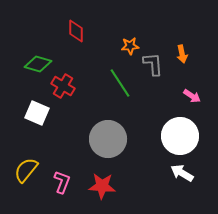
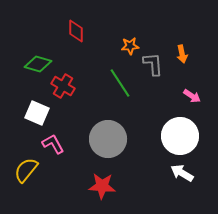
pink L-shape: moved 9 px left, 38 px up; rotated 50 degrees counterclockwise
